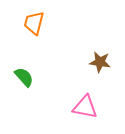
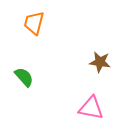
pink triangle: moved 6 px right, 1 px down
